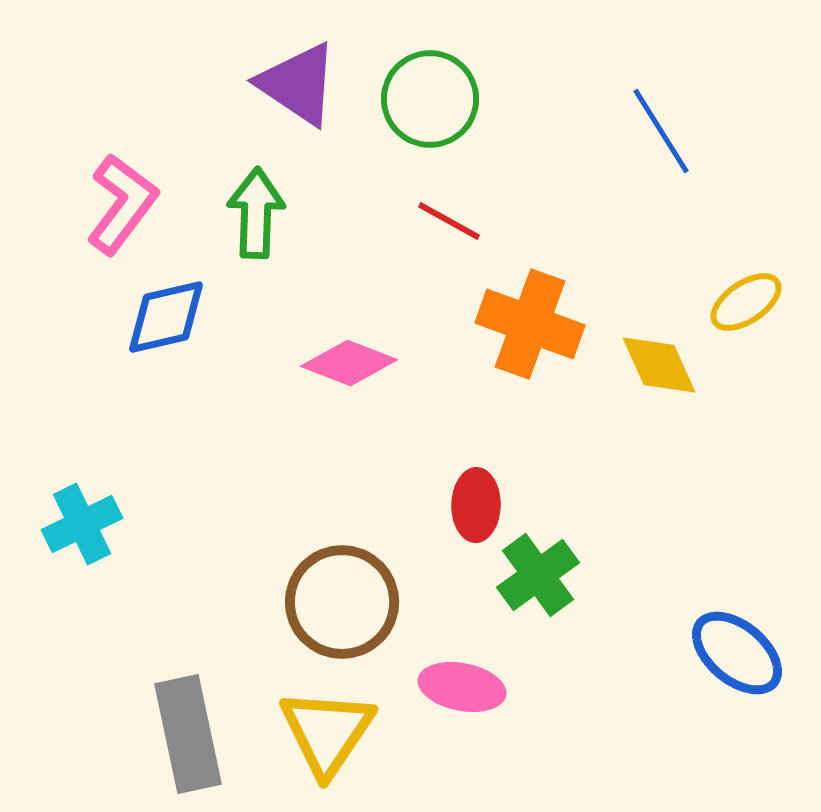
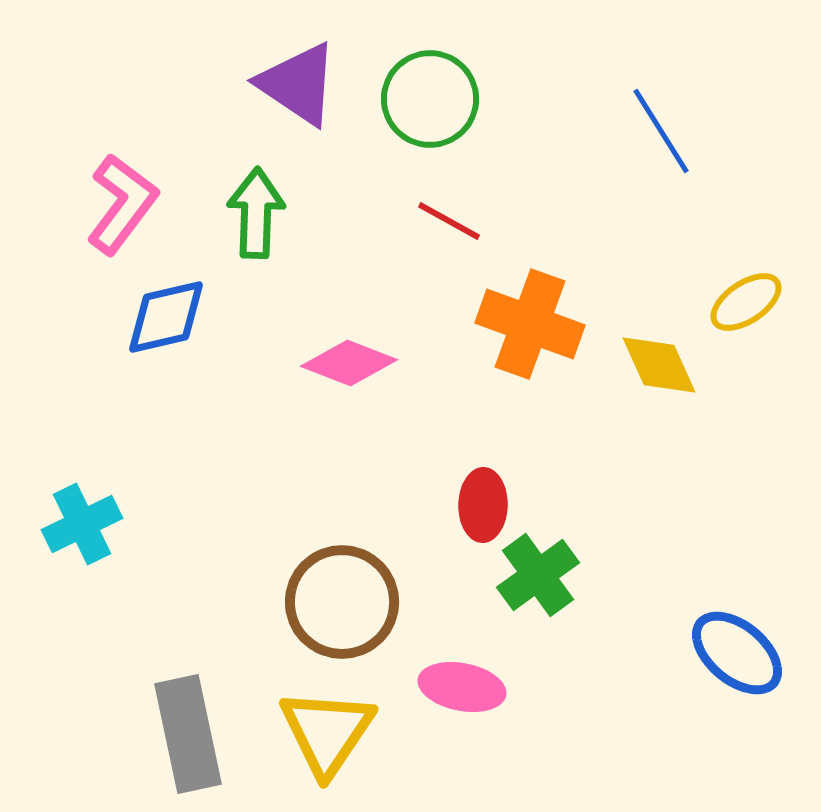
red ellipse: moved 7 px right
